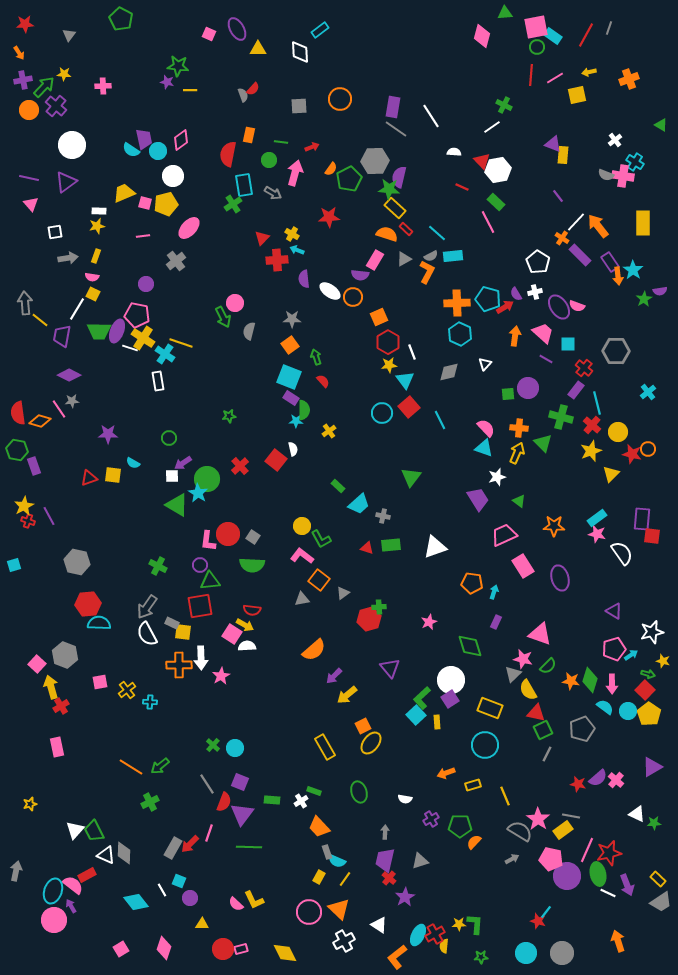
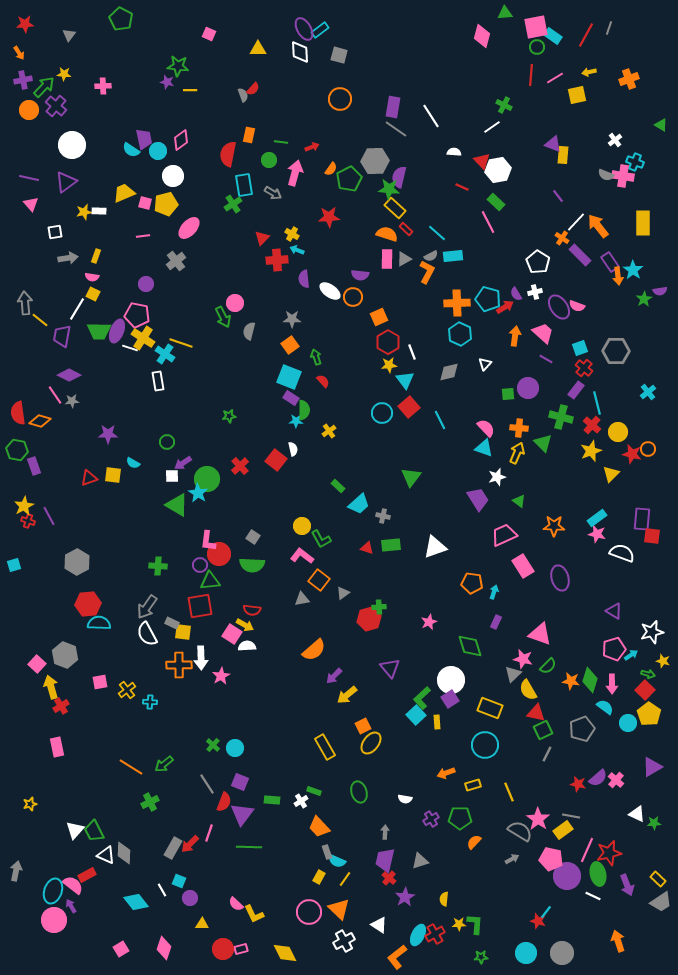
purple ellipse at (237, 29): moved 67 px right
gray square at (299, 106): moved 40 px right, 51 px up; rotated 18 degrees clockwise
cyan cross at (635, 162): rotated 12 degrees counterclockwise
yellow star at (97, 226): moved 13 px left, 14 px up
pink rectangle at (375, 260): moved 12 px right, 1 px up; rotated 30 degrees counterclockwise
cyan square at (568, 344): moved 12 px right, 4 px down; rotated 21 degrees counterclockwise
pink line at (59, 409): moved 4 px left, 14 px up
green circle at (169, 438): moved 2 px left, 4 px down
red circle at (228, 534): moved 9 px left, 20 px down
white semicircle at (622, 553): rotated 35 degrees counterclockwise
gray hexagon at (77, 562): rotated 20 degrees clockwise
green cross at (158, 566): rotated 24 degrees counterclockwise
cyan circle at (628, 711): moved 12 px down
green arrow at (160, 766): moved 4 px right, 2 px up
yellow line at (505, 796): moved 4 px right, 4 px up
green pentagon at (460, 826): moved 8 px up
white line at (608, 893): moved 15 px left, 3 px down
yellow L-shape at (254, 900): moved 14 px down
yellow semicircle at (444, 946): moved 47 px up
